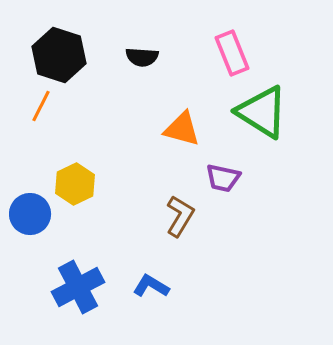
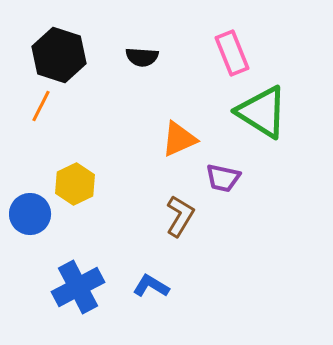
orange triangle: moved 3 px left, 10 px down; rotated 39 degrees counterclockwise
